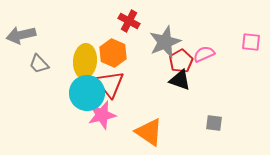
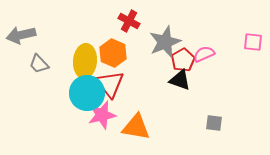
pink square: moved 2 px right
red pentagon: moved 2 px right, 1 px up
orange triangle: moved 13 px left, 5 px up; rotated 24 degrees counterclockwise
